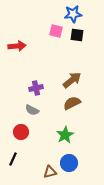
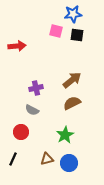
brown triangle: moved 3 px left, 13 px up
